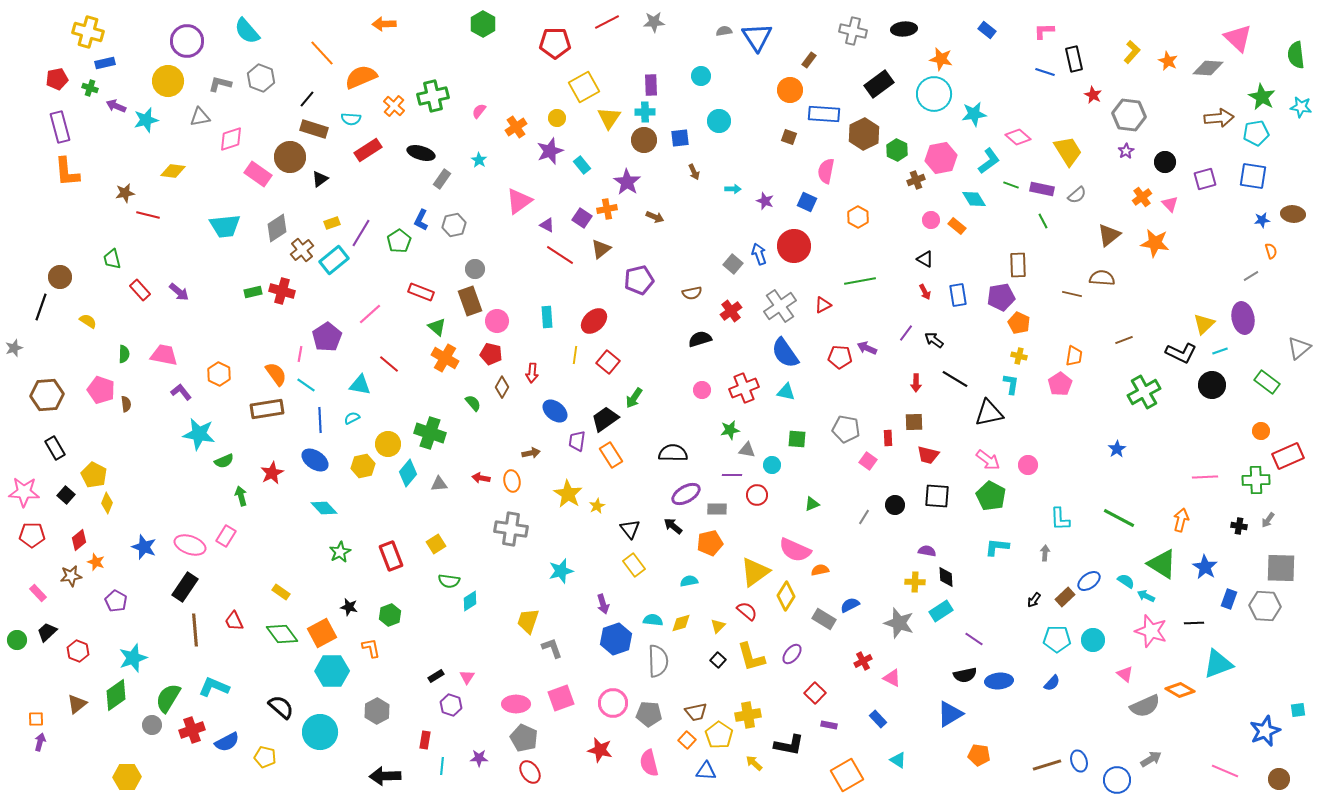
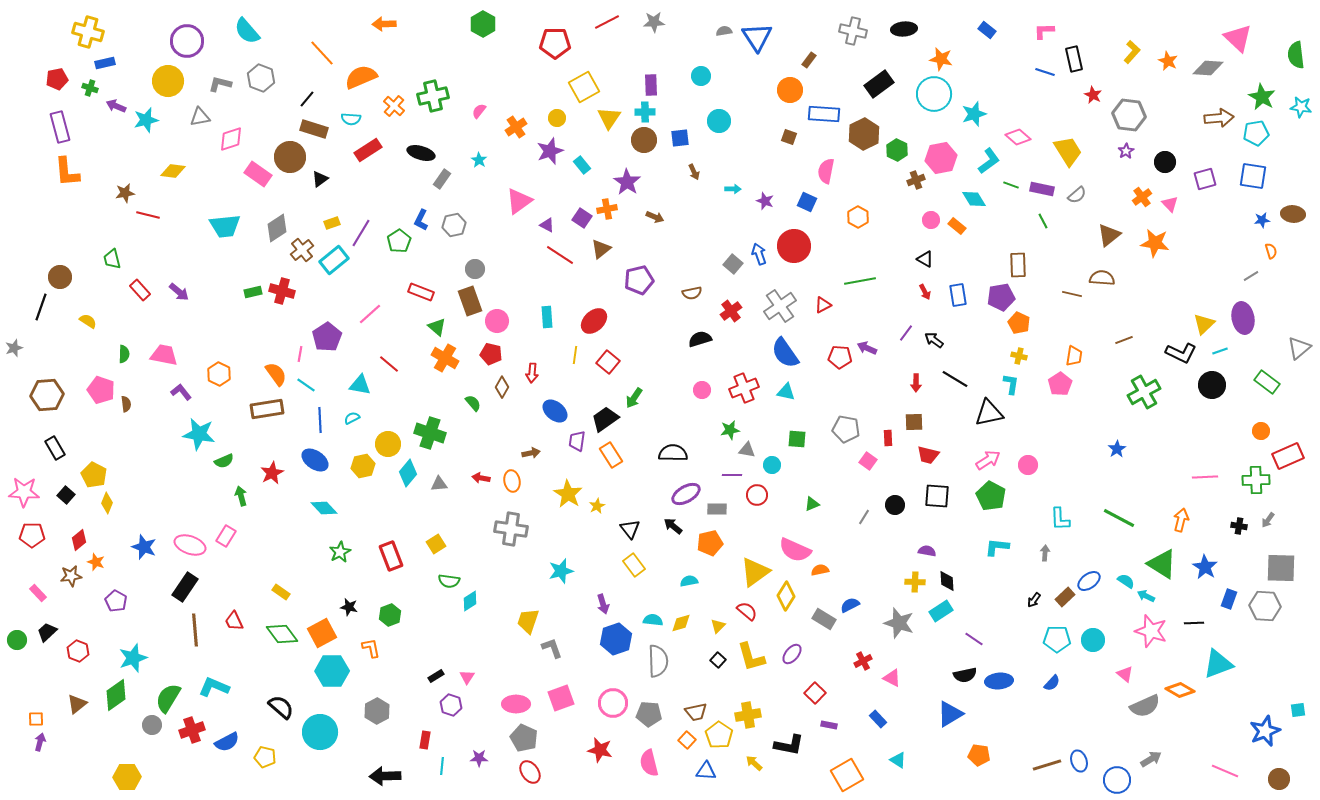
cyan star at (974, 114): rotated 10 degrees counterclockwise
pink arrow at (988, 460): rotated 70 degrees counterclockwise
black diamond at (946, 577): moved 1 px right, 4 px down
